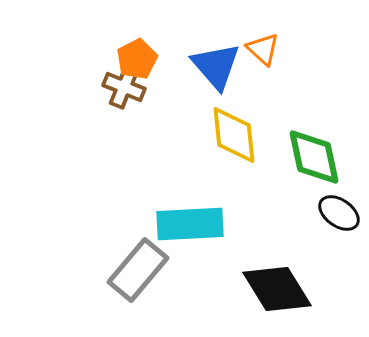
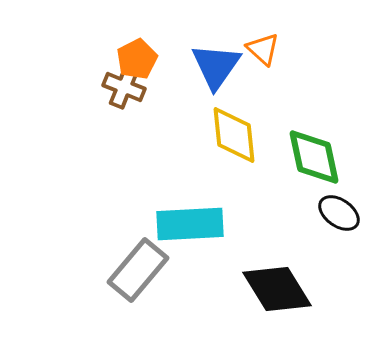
blue triangle: rotated 16 degrees clockwise
